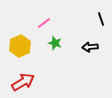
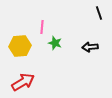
black line: moved 2 px left, 6 px up
pink line: moved 2 px left, 4 px down; rotated 48 degrees counterclockwise
yellow hexagon: rotated 20 degrees clockwise
